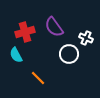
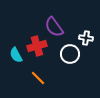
red cross: moved 12 px right, 14 px down
white cross: rotated 16 degrees counterclockwise
white circle: moved 1 px right
